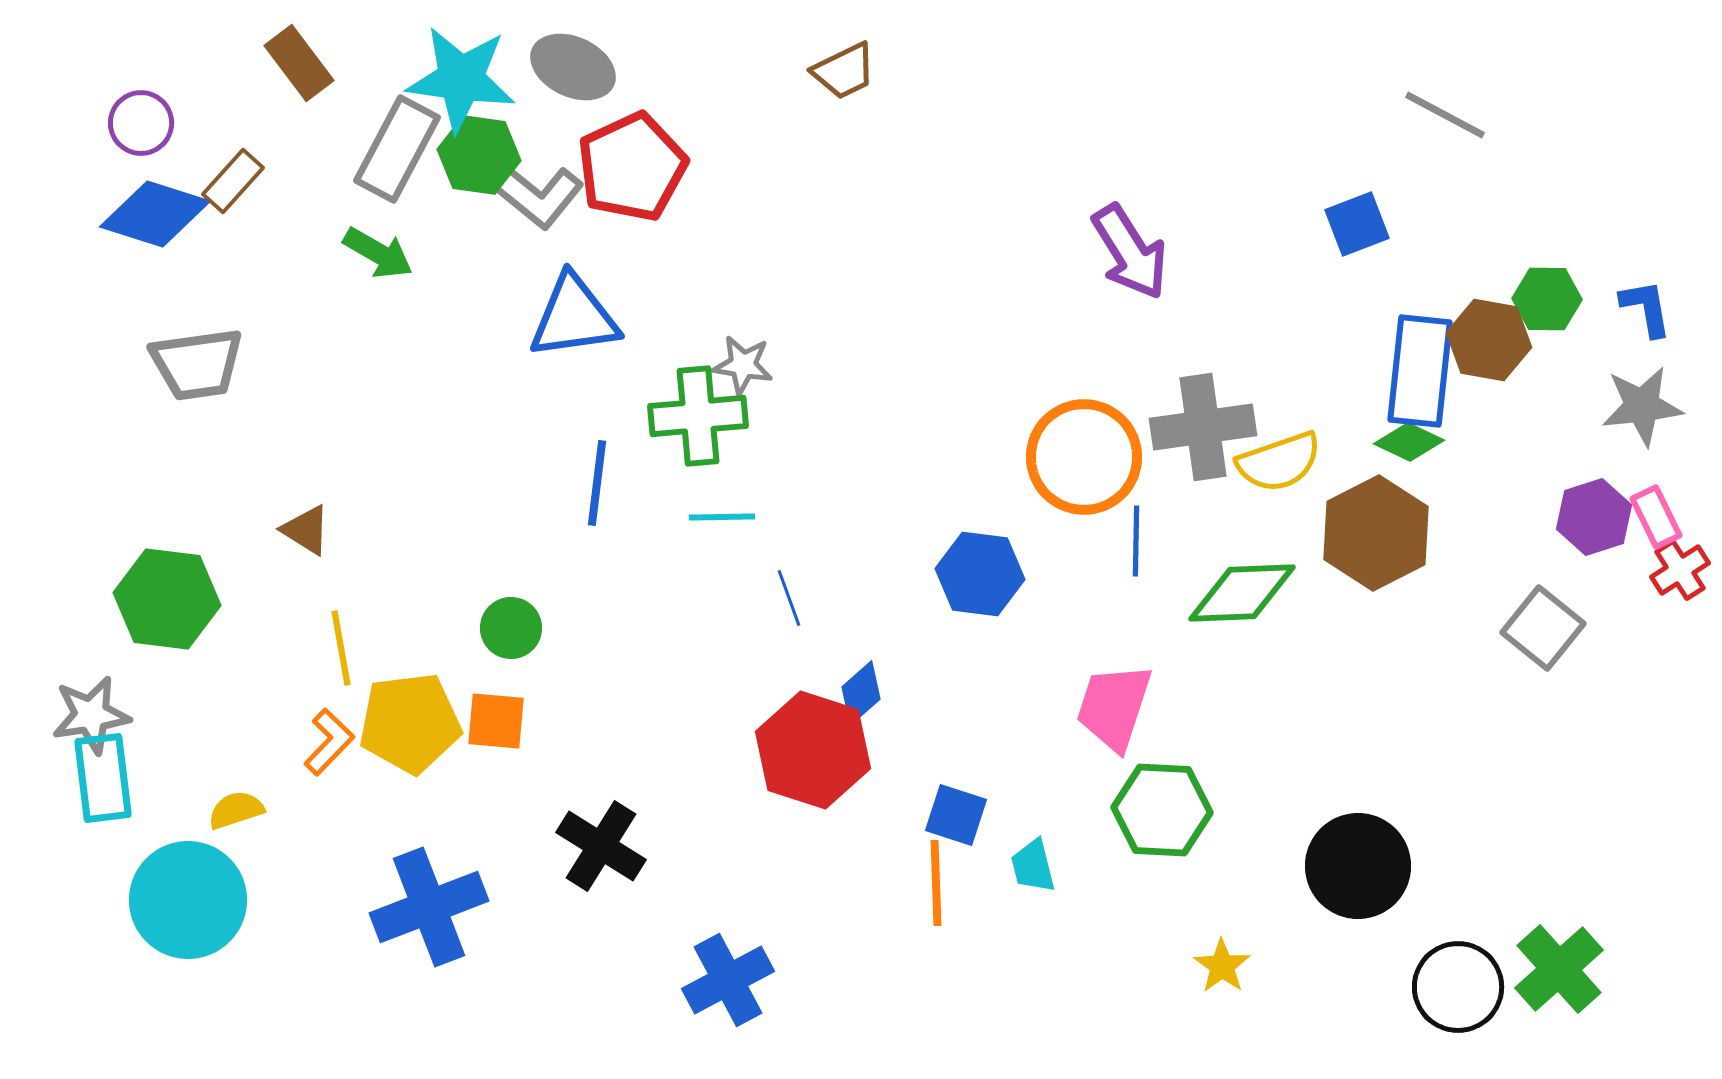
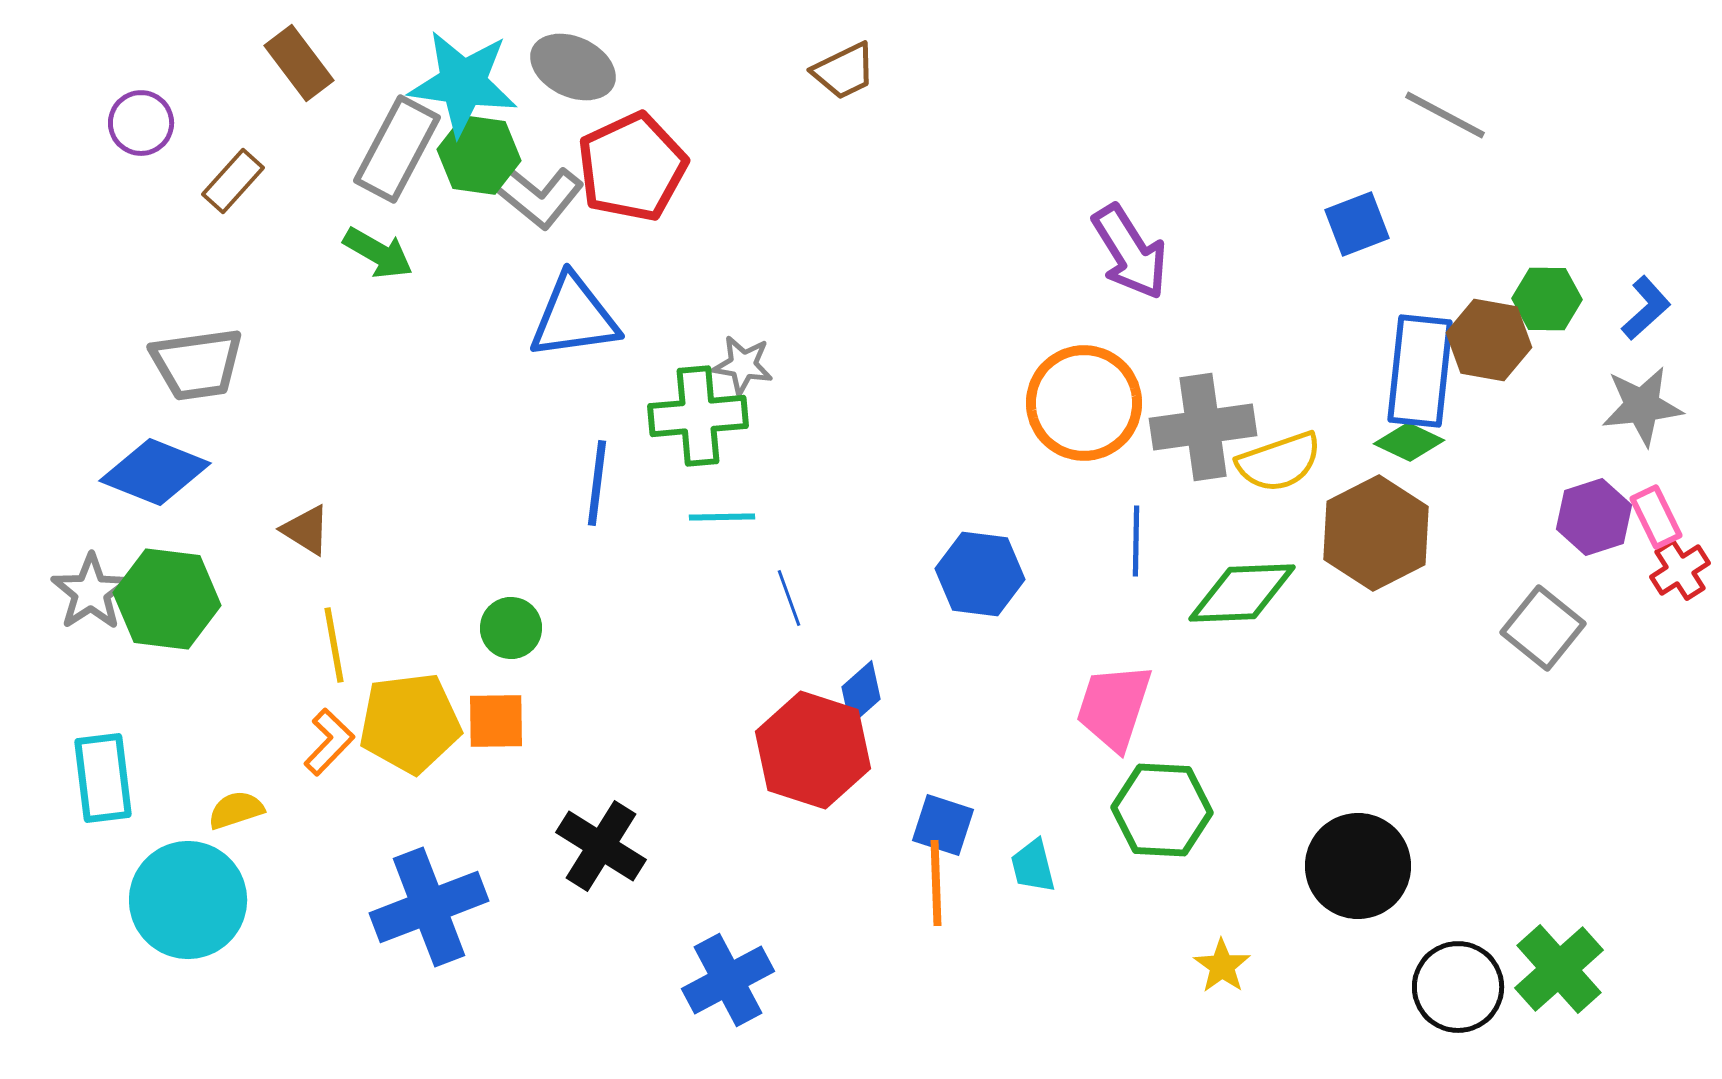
cyan star at (461, 79): moved 2 px right, 4 px down
blue diamond at (155, 214): moved 258 px down; rotated 4 degrees clockwise
blue L-shape at (1646, 308): rotated 58 degrees clockwise
orange circle at (1084, 457): moved 54 px up
yellow line at (341, 648): moved 7 px left, 3 px up
gray star at (91, 715): moved 123 px up; rotated 24 degrees counterclockwise
orange square at (496, 721): rotated 6 degrees counterclockwise
blue square at (956, 815): moved 13 px left, 10 px down
